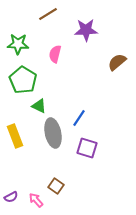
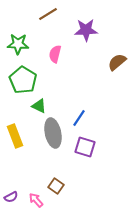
purple square: moved 2 px left, 1 px up
